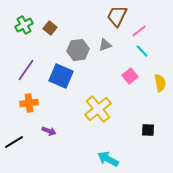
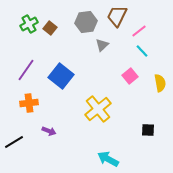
green cross: moved 5 px right, 1 px up
gray triangle: moved 3 px left; rotated 24 degrees counterclockwise
gray hexagon: moved 8 px right, 28 px up
blue square: rotated 15 degrees clockwise
